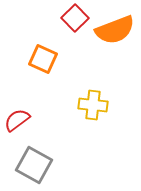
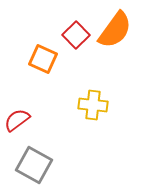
red square: moved 1 px right, 17 px down
orange semicircle: rotated 33 degrees counterclockwise
